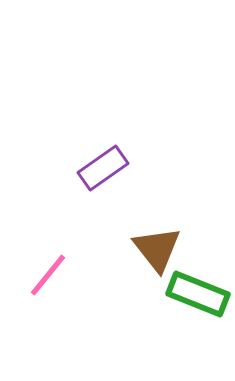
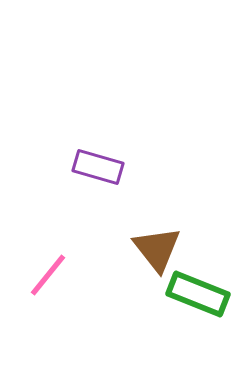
purple rectangle: moved 5 px left, 1 px up; rotated 51 degrees clockwise
